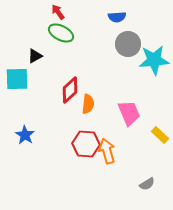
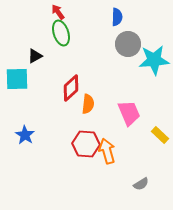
blue semicircle: rotated 84 degrees counterclockwise
green ellipse: rotated 45 degrees clockwise
red diamond: moved 1 px right, 2 px up
gray semicircle: moved 6 px left
